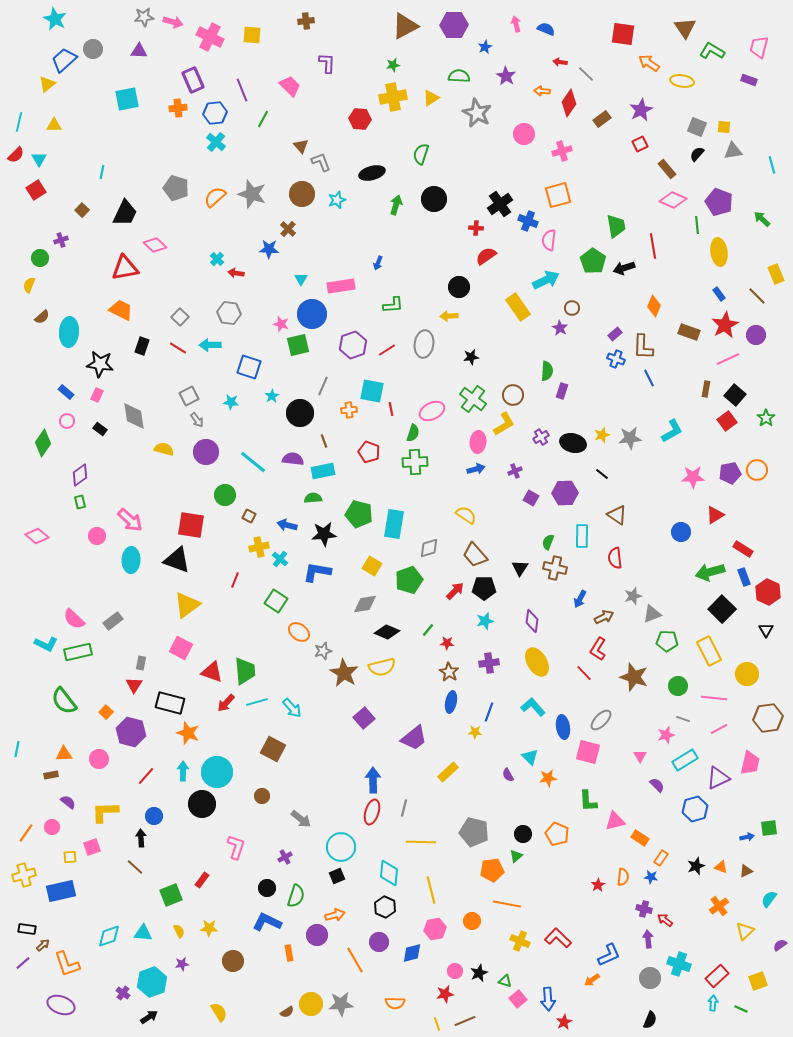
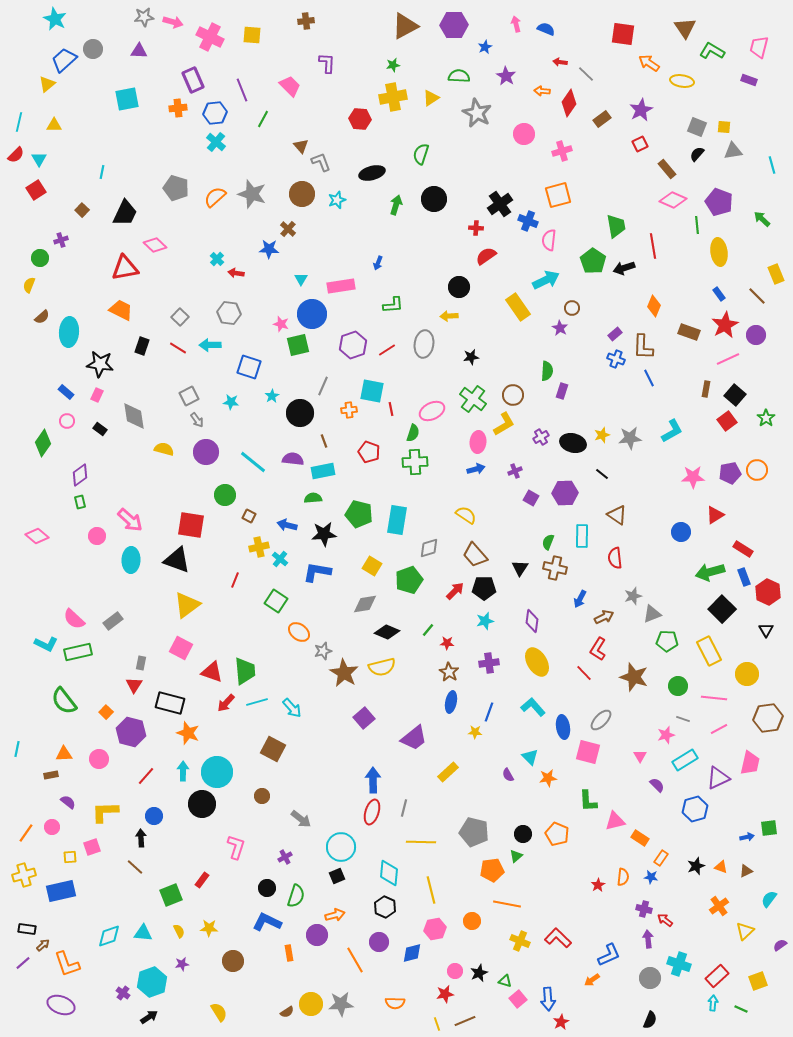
cyan rectangle at (394, 524): moved 3 px right, 4 px up
red star at (564, 1022): moved 3 px left
